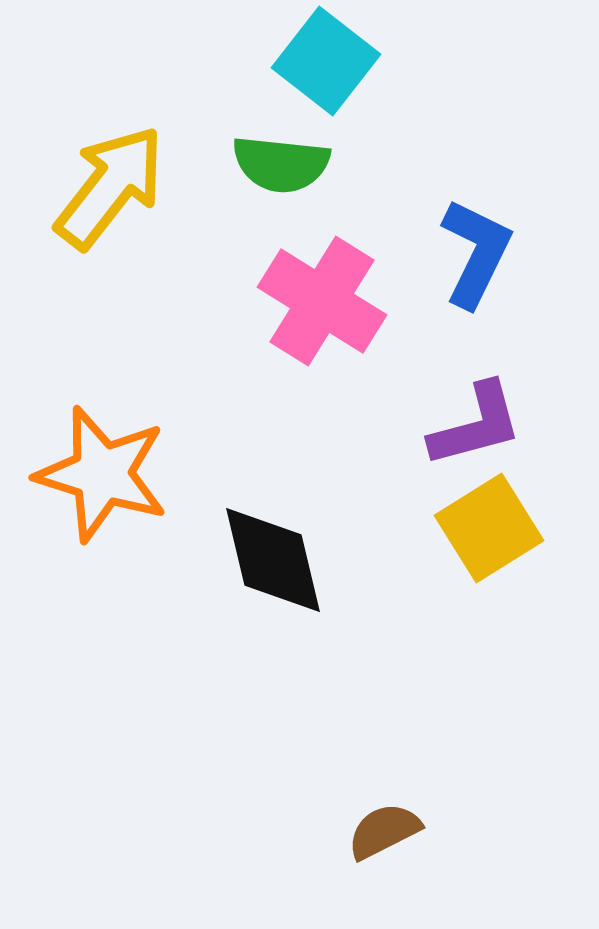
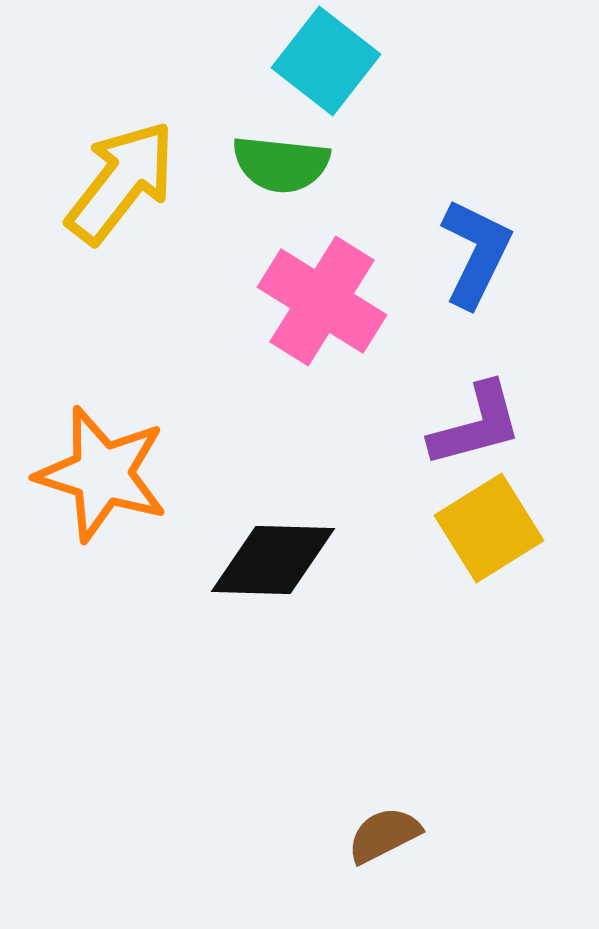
yellow arrow: moved 11 px right, 5 px up
black diamond: rotated 75 degrees counterclockwise
brown semicircle: moved 4 px down
